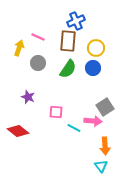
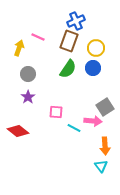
brown rectangle: moved 1 px right; rotated 15 degrees clockwise
gray circle: moved 10 px left, 11 px down
purple star: rotated 16 degrees clockwise
